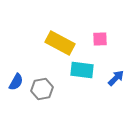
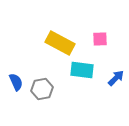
blue semicircle: rotated 54 degrees counterclockwise
